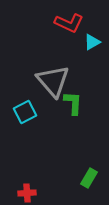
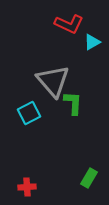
red L-shape: moved 1 px down
cyan square: moved 4 px right, 1 px down
red cross: moved 6 px up
